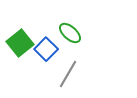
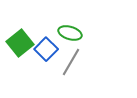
green ellipse: rotated 25 degrees counterclockwise
gray line: moved 3 px right, 12 px up
